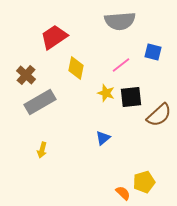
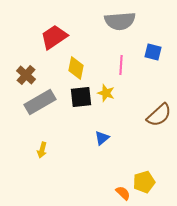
pink line: rotated 48 degrees counterclockwise
black square: moved 50 px left
blue triangle: moved 1 px left
